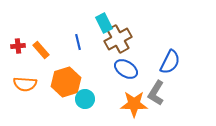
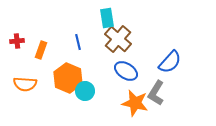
cyan rectangle: moved 3 px right, 5 px up; rotated 18 degrees clockwise
brown cross: rotated 20 degrees counterclockwise
red cross: moved 1 px left, 5 px up
orange rectangle: rotated 60 degrees clockwise
blue semicircle: rotated 15 degrees clockwise
blue ellipse: moved 2 px down
orange hexagon: moved 2 px right, 4 px up; rotated 20 degrees counterclockwise
cyan circle: moved 8 px up
orange star: moved 1 px right, 1 px up; rotated 12 degrees clockwise
